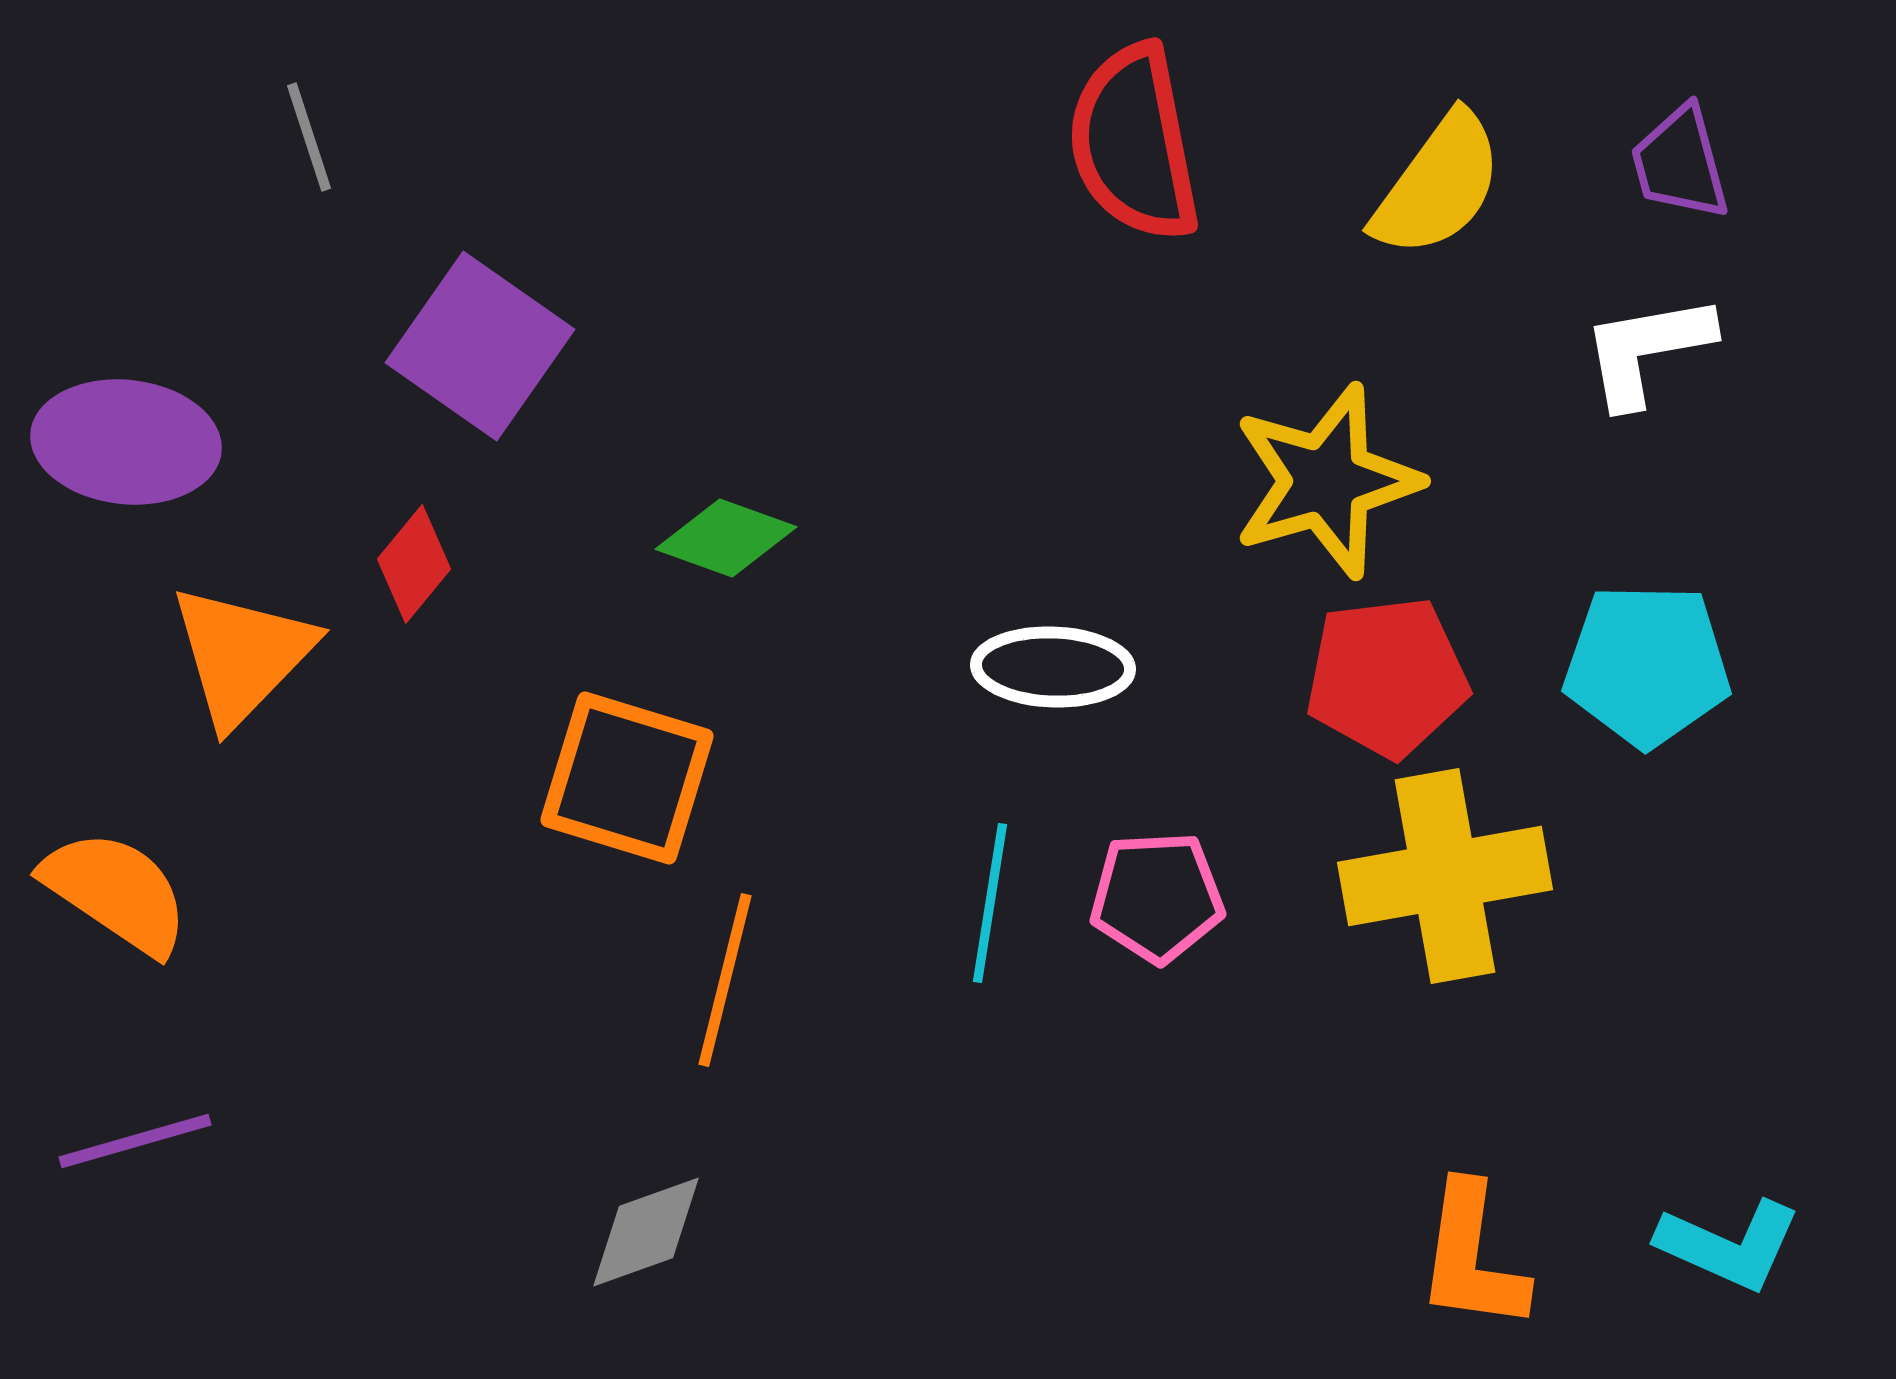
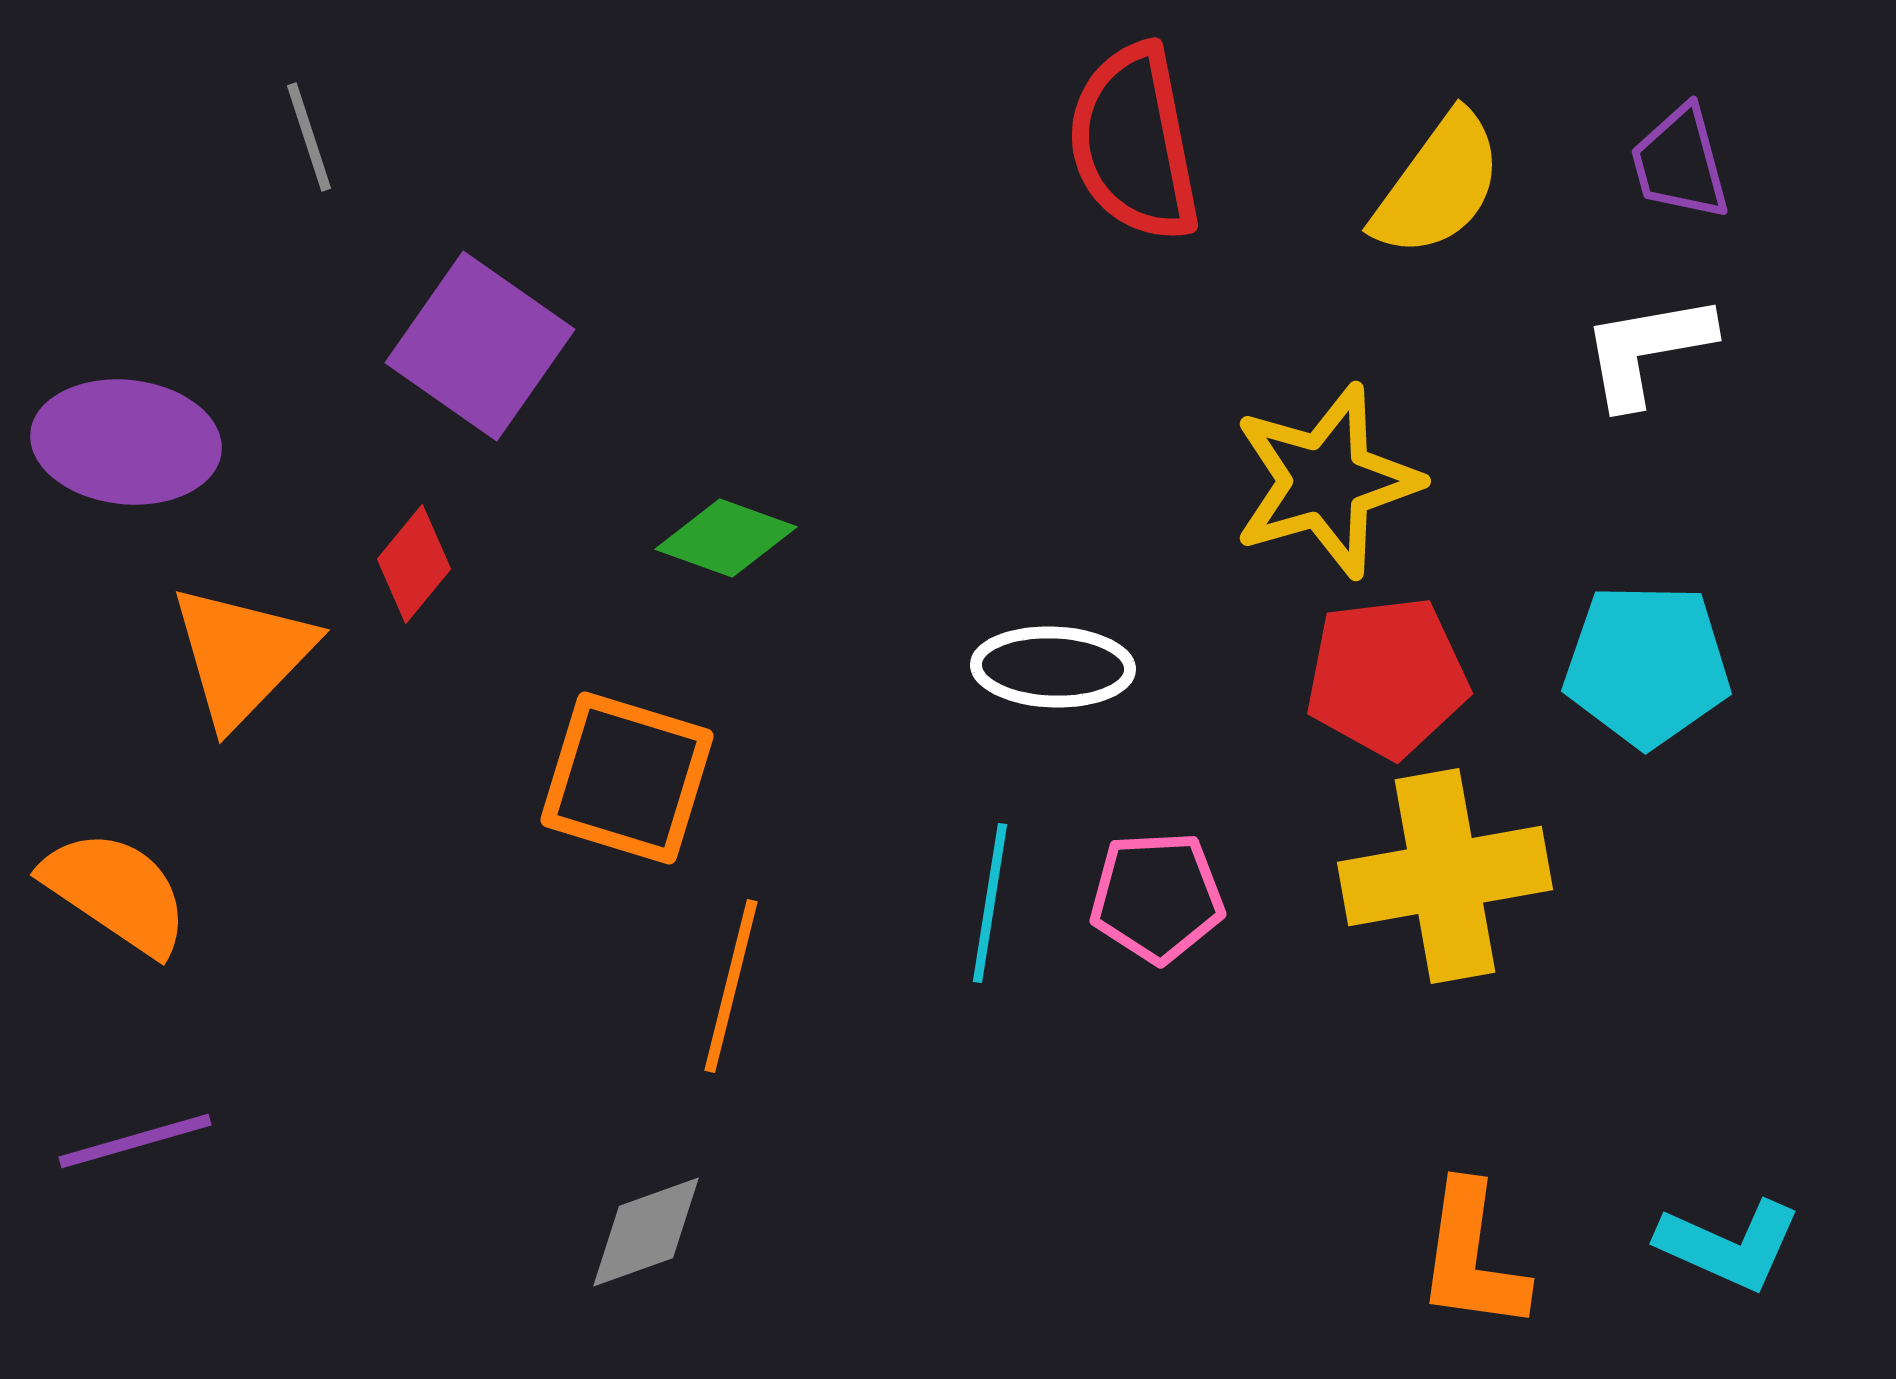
orange line: moved 6 px right, 6 px down
